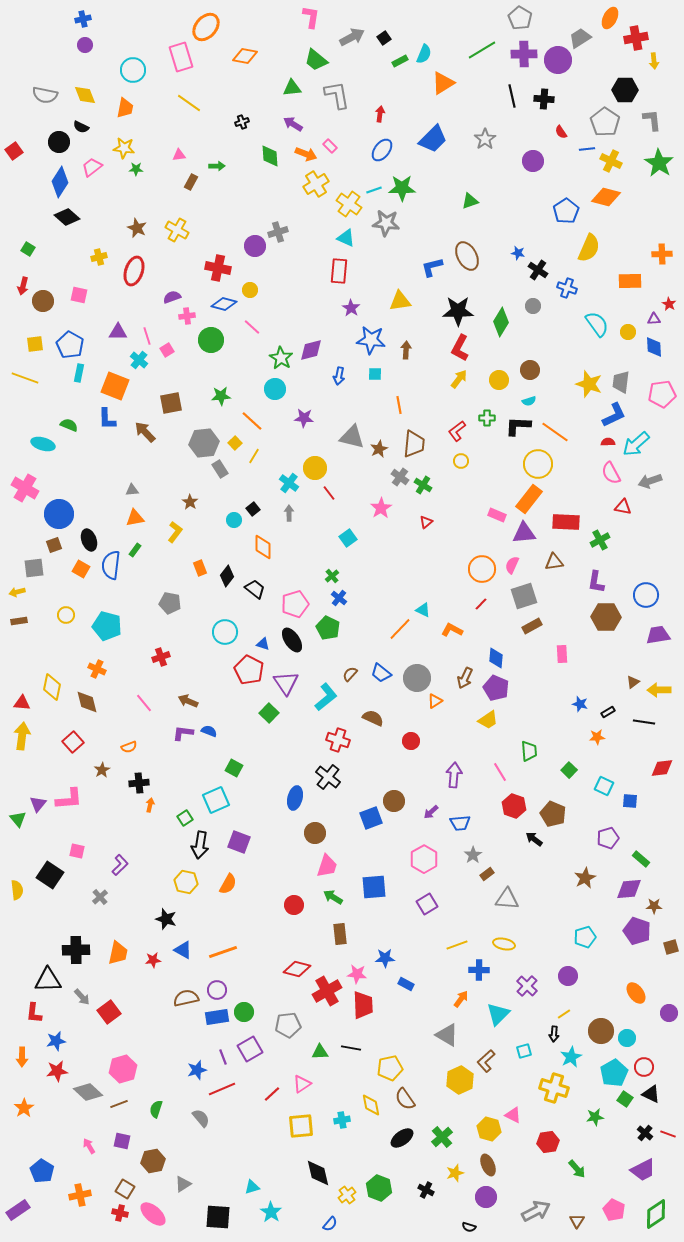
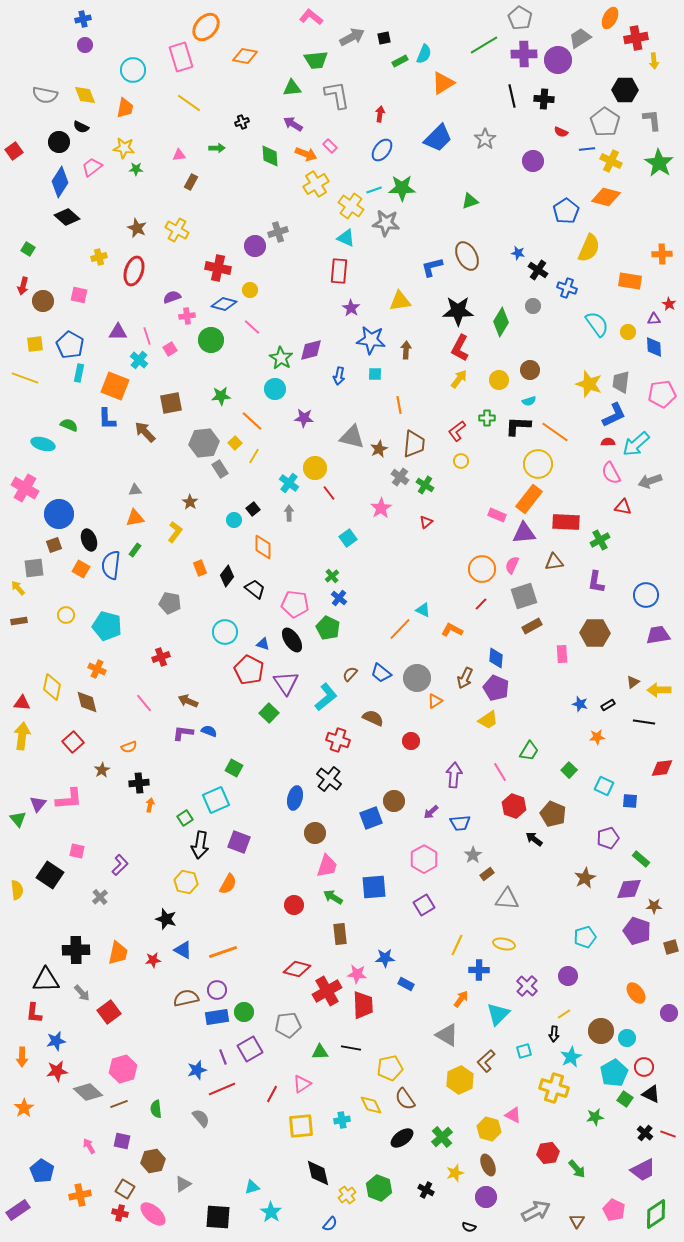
pink L-shape at (311, 17): rotated 60 degrees counterclockwise
black square at (384, 38): rotated 24 degrees clockwise
green line at (482, 50): moved 2 px right, 5 px up
green trapezoid at (316, 60): rotated 45 degrees counterclockwise
red semicircle at (561, 132): rotated 32 degrees counterclockwise
blue trapezoid at (433, 139): moved 5 px right, 1 px up
green arrow at (217, 166): moved 18 px up
yellow cross at (349, 204): moved 2 px right, 2 px down
orange rectangle at (630, 281): rotated 10 degrees clockwise
pink square at (167, 350): moved 3 px right, 1 px up
green cross at (423, 485): moved 2 px right
gray triangle at (132, 490): moved 3 px right
yellow arrow at (17, 592): moved 1 px right, 4 px up; rotated 63 degrees clockwise
pink pentagon at (295, 604): rotated 24 degrees clockwise
brown hexagon at (606, 617): moved 11 px left, 16 px down
black rectangle at (608, 712): moved 7 px up
green trapezoid at (529, 751): rotated 35 degrees clockwise
black cross at (328, 777): moved 1 px right, 2 px down
purple square at (427, 904): moved 3 px left, 1 px down
yellow line at (457, 945): rotated 45 degrees counterclockwise
black triangle at (48, 980): moved 2 px left
gray arrow at (82, 997): moved 4 px up
red line at (272, 1094): rotated 18 degrees counterclockwise
yellow diamond at (371, 1105): rotated 15 degrees counterclockwise
green semicircle at (156, 1109): rotated 24 degrees counterclockwise
red hexagon at (548, 1142): moved 11 px down
